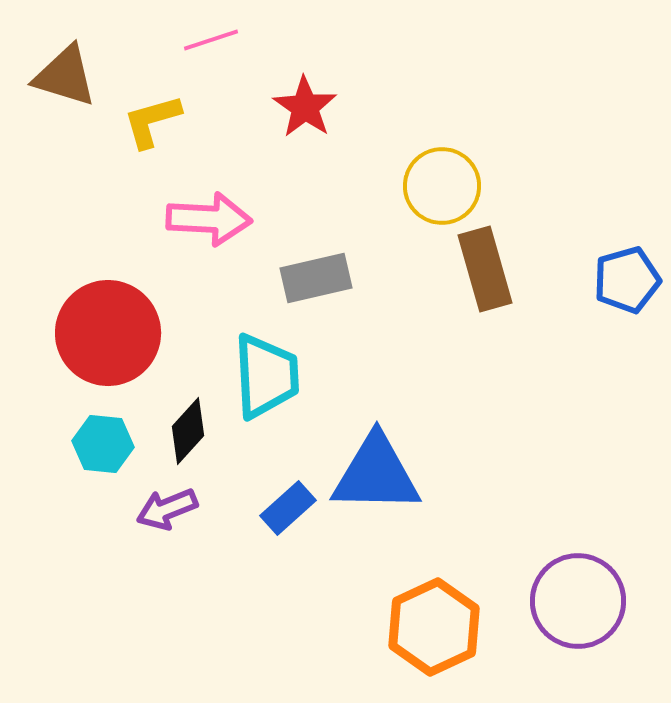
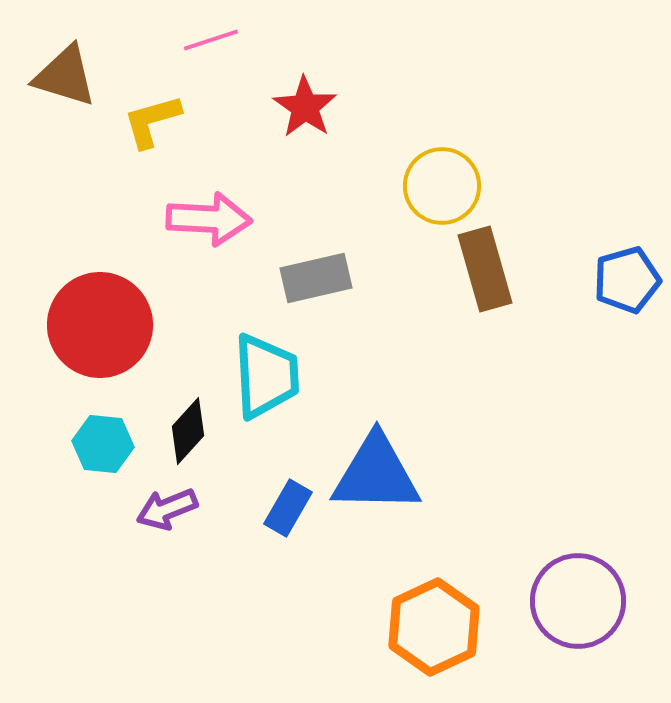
red circle: moved 8 px left, 8 px up
blue rectangle: rotated 18 degrees counterclockwise
